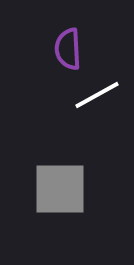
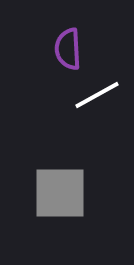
gray square: moved 4 px down
